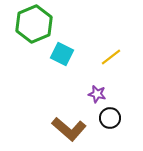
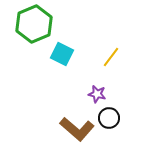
yellow line: rotated 15 degrees counterclockwise
black circle: moved 1 px left
brown L-shape: moved 8 px right
